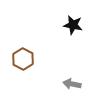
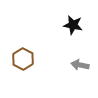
gray arrow: moved 8 px right, 19 px up
